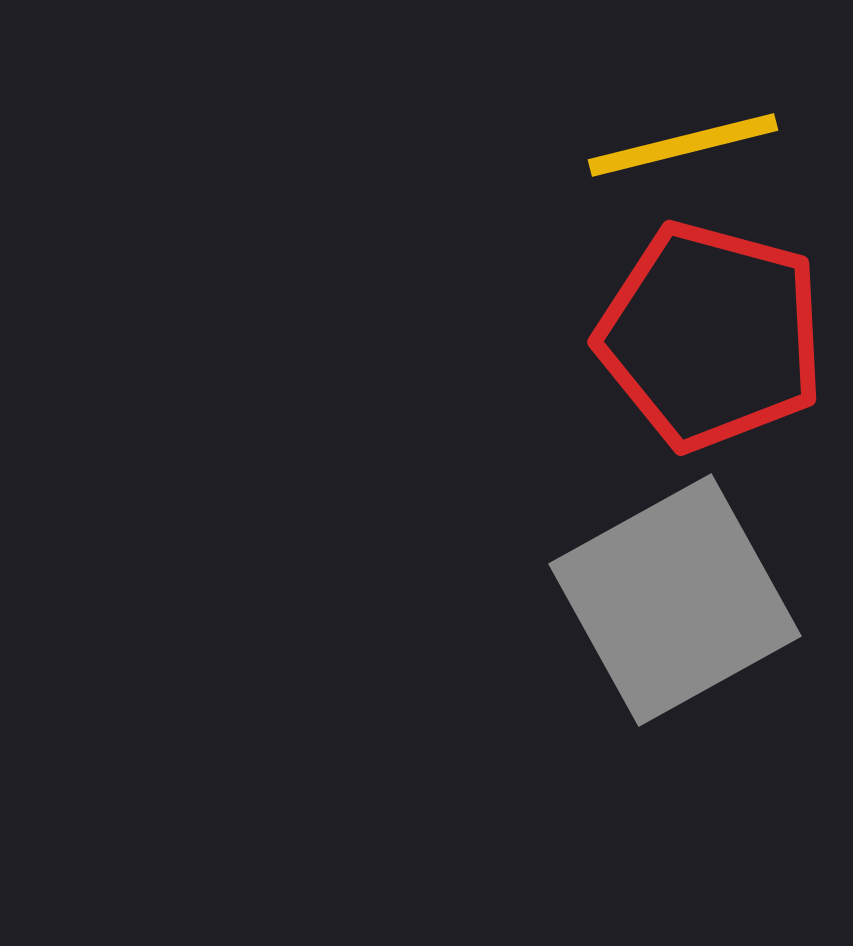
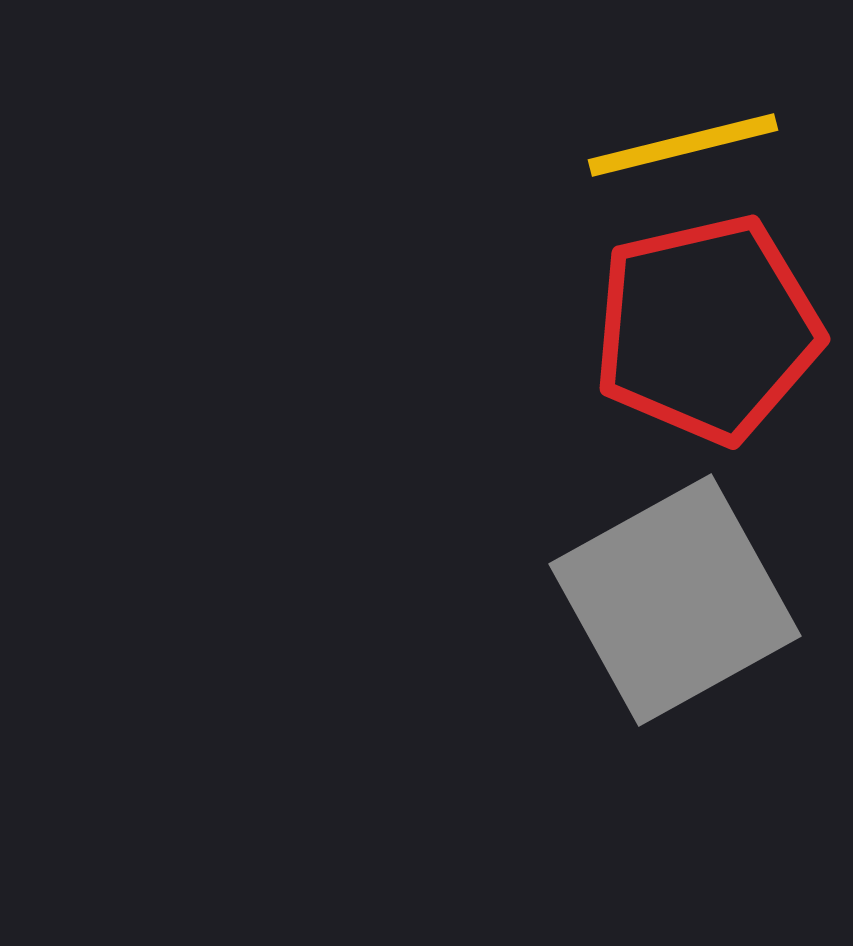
red pentagon: moved 4 px left, 7 px up; rotated 28 degrees counterclockwise
